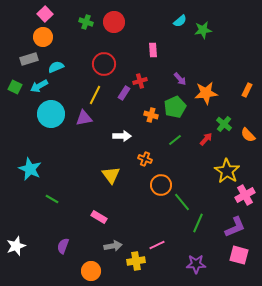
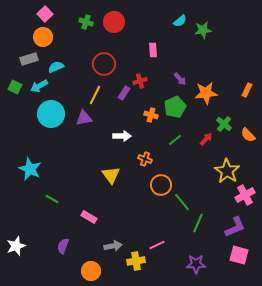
pink rectangle at (99, 217): moved 10 px left
